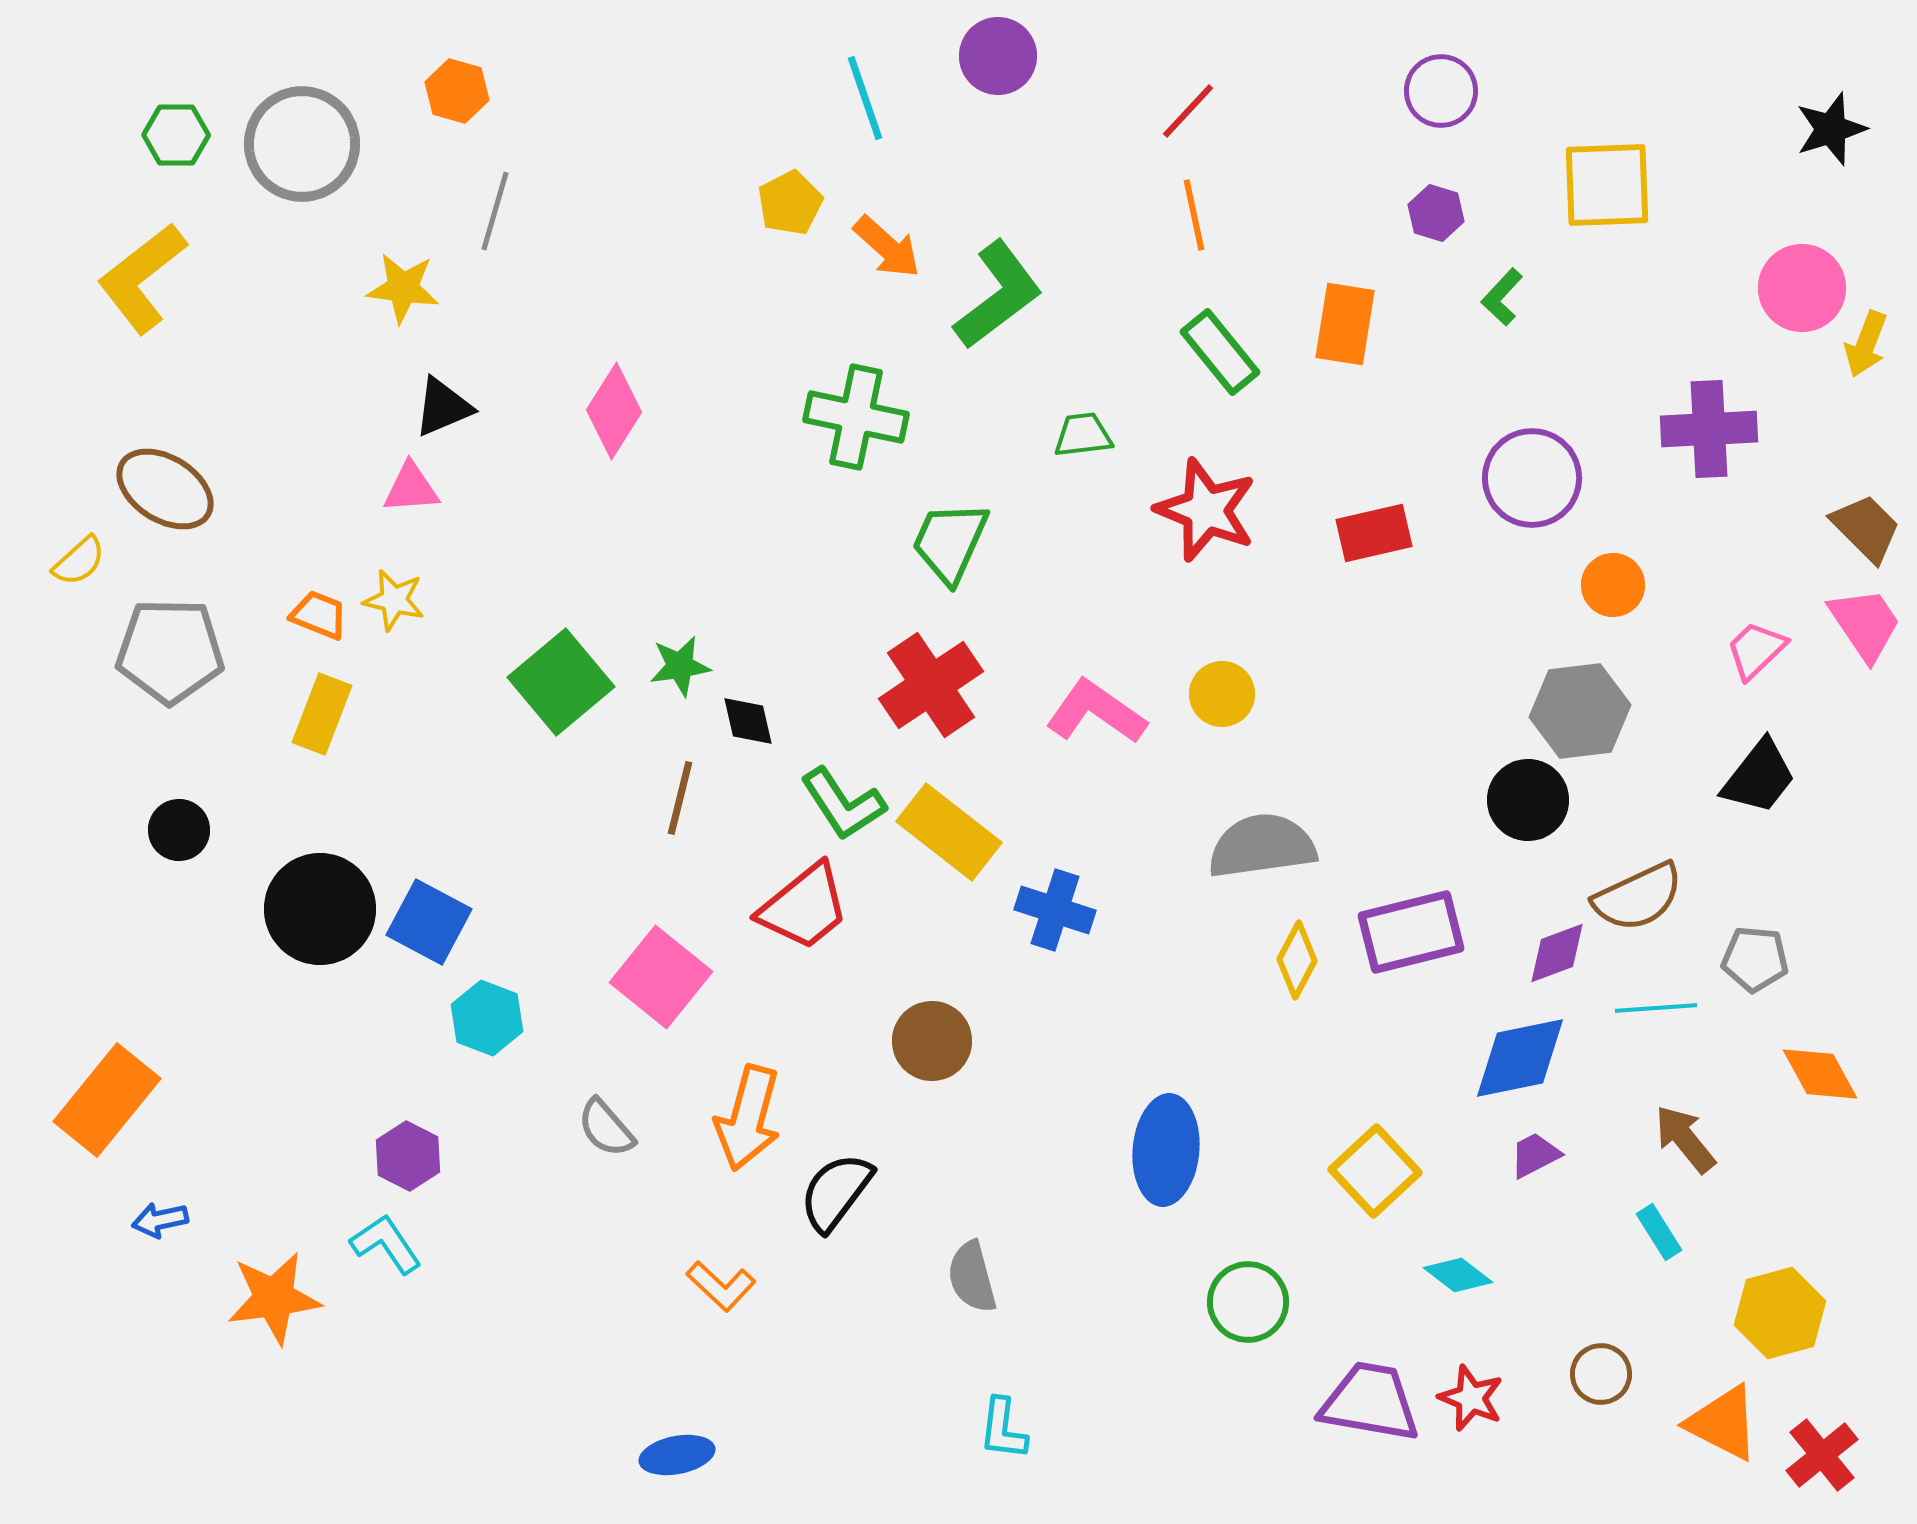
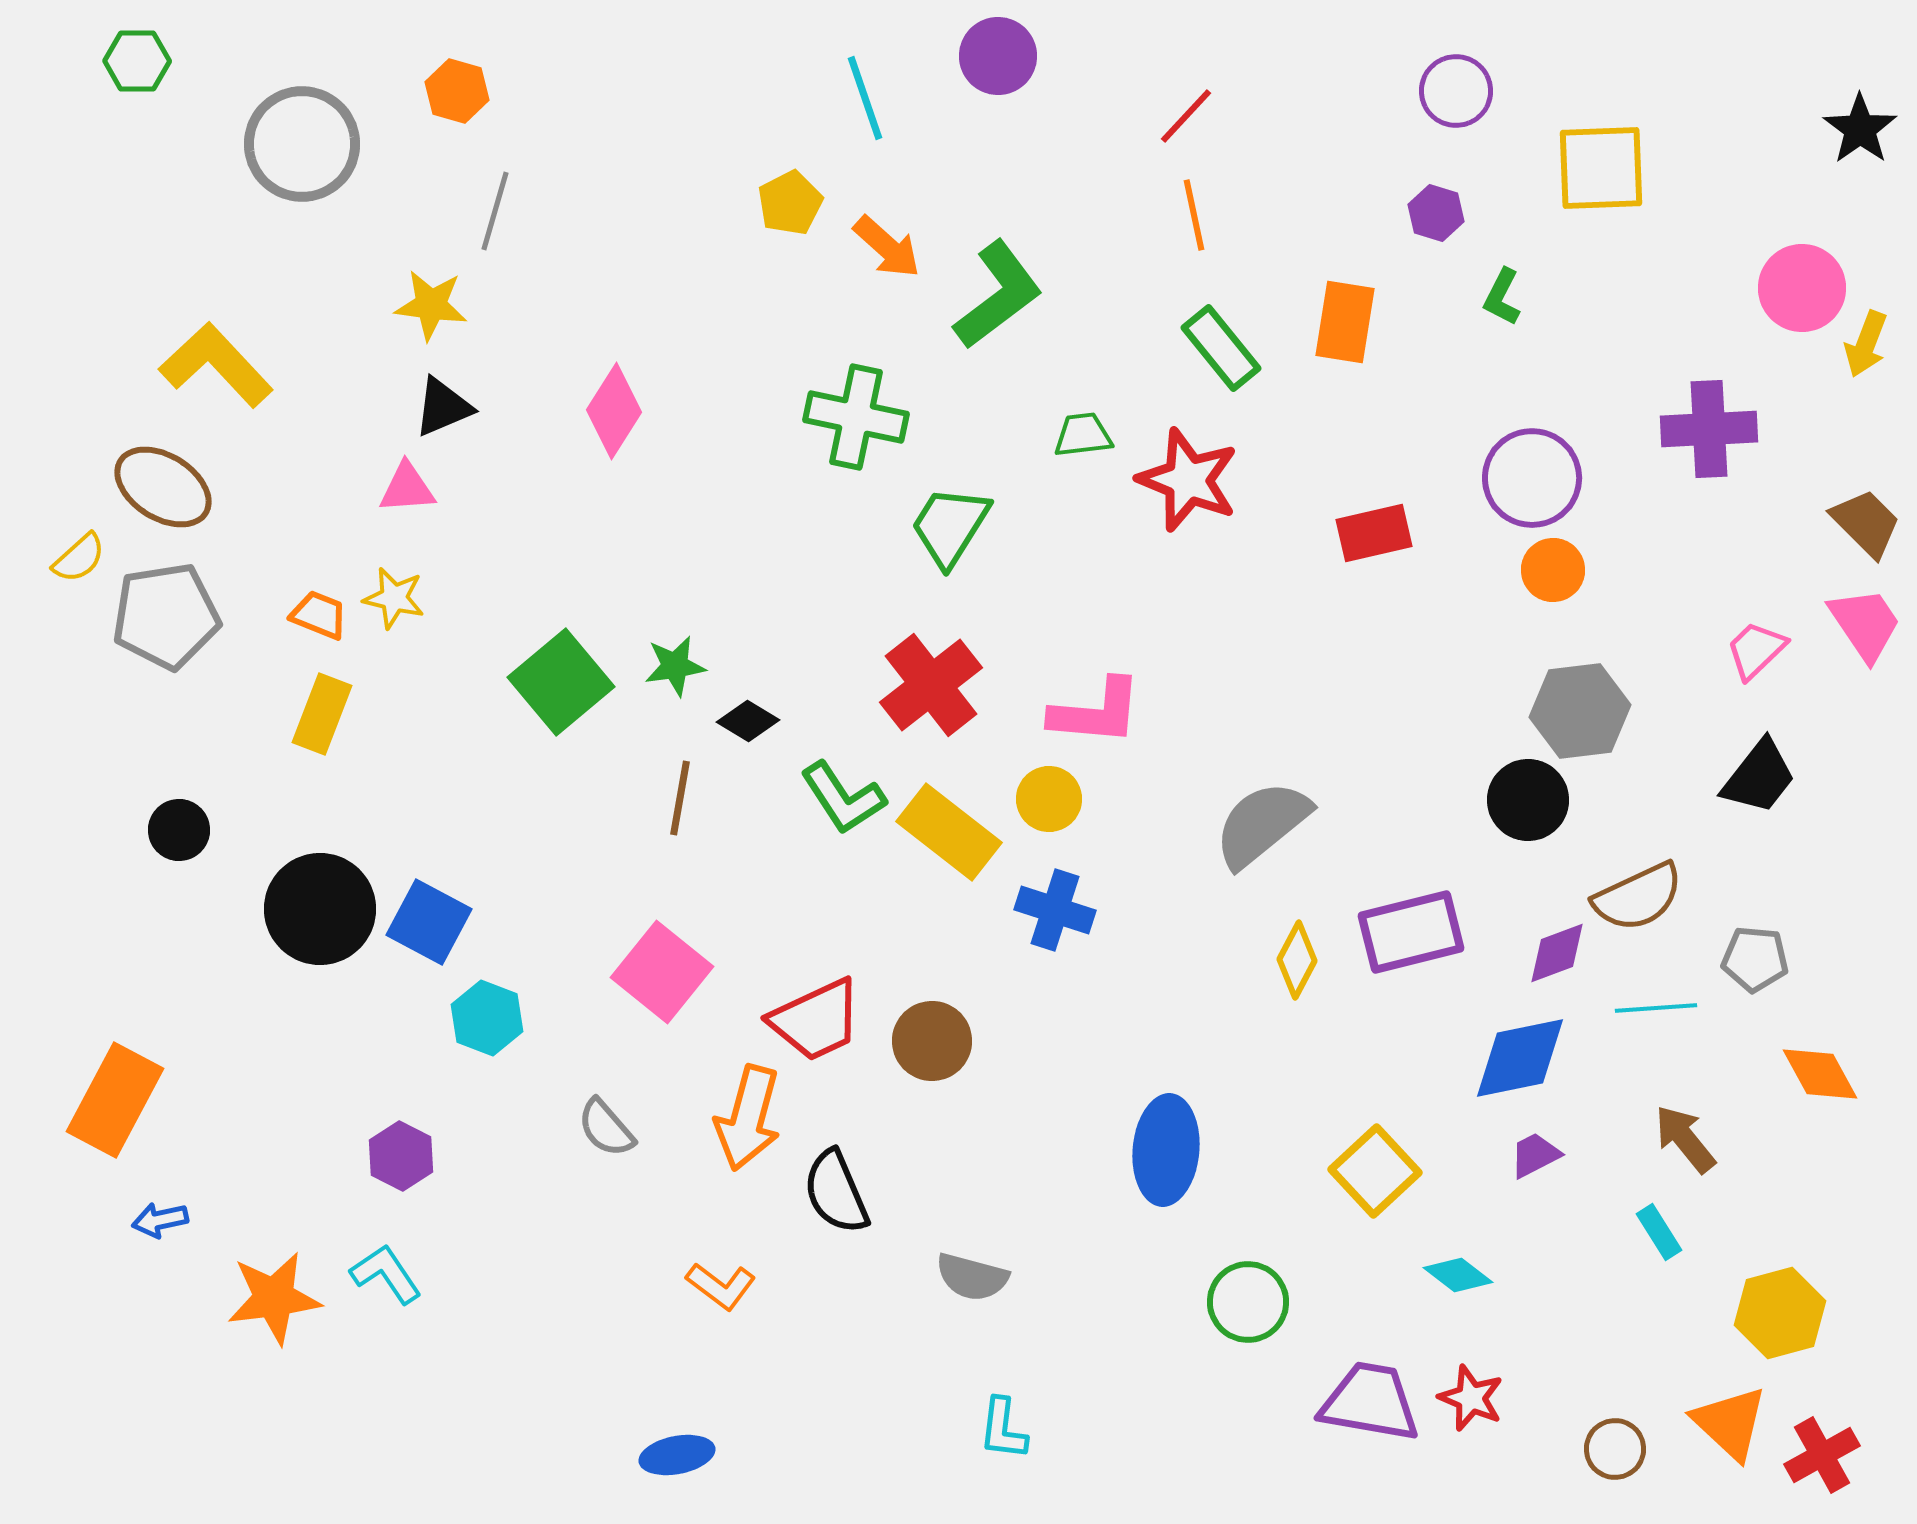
purple circle at (1441, 91): moved 15 px right
red line at (1188, 111): moved 2 px left, 5 px down
black star at (1831, 129): moved 29 px right; rotated 18 degrees counterclockwise
green hexagon at (176, 135): moved 39 px left, 74 px up
yellow square at (1607, 185): moved 6 px left, 17 px up
yellow L-shape at (142, 278): moved 74 px right, 87 px down; rotated 85 degrees clockwise
yellow star at (403, 288): moved 28 px right, 17 px down
green L-shape at (1502, 297): rotated 16 degrees counterclockwise
orange rectangle at (1345, 324): moved 2 px up
green rectangle at (1220, 352): moved 1 px right, 4 px up
pink triangle at (411, 488): moved 4 px left
brown ellipse at (165, 489): moved 2 px left, 2 px up
red star at (1206, 510): moved 18 px left, 30 px up
brown trapezoid at (1866, 528): moved 5 px up
green trapezoid at (950, 542): moved 16 px up; rotated 8 degrees clockwise
yellow semicircle at (79, 561): moved 3 px up
orange circle at (1613, 585): moved 60 px left, 15 px up
yellow star at (394, 600): moved 2 px up
gray pentagon at (170, 651): moved 4 px left, 35 px up; rotated 10 degrees counterclockwise
green star at (680, 666): moved 5 px left
red cross at (931, 685): rotated 4 degrees counterclockwise
yellow circle at (1222, 694): moved 173 px left, 105 px down
pink L-shape at (1096, 712): rotated 150 degrees clockwise
black diamond at (748, 721): rotated 46 degrees counterclockwise
brown line at (680, 798): rotated 4 degrees counterclockwise
green L-shape at (843, 804): moved 6 px up
gray semicircle at (1262, 846): moved 22 px up; rotated 31 degrees counterclockwise
red trapezoid at (804, 907): moved 12 px right, 113 px down; rotated 14 degrees clockwise
pink square at (661, 977): moved 1 px right, 5 px up
orange rectangle at (107, 1100): moved 8 px right; rotated 11 degrees counterclockwise
purple hexagon at (408, 1156): moved 7 px left
black semicircle at (836, 1192): rotated 60 degrees counterclockwise
cyan L-shape at (386, 1244): moved 30 px down
gray semicircle at (972, 1277): rotated 60 degrees counterclockwise
orange L-shape at (721, 1286): rotated 6 degrees counterclockwise
brown circle at (1601, 1374): moved 14 px right, 75 px down
orange triangle at (1723, 1423): moved 7 px right; rotated 16 degrees clockwise
red cross at (1822, 1455): rotated 10 degrees clockwise
